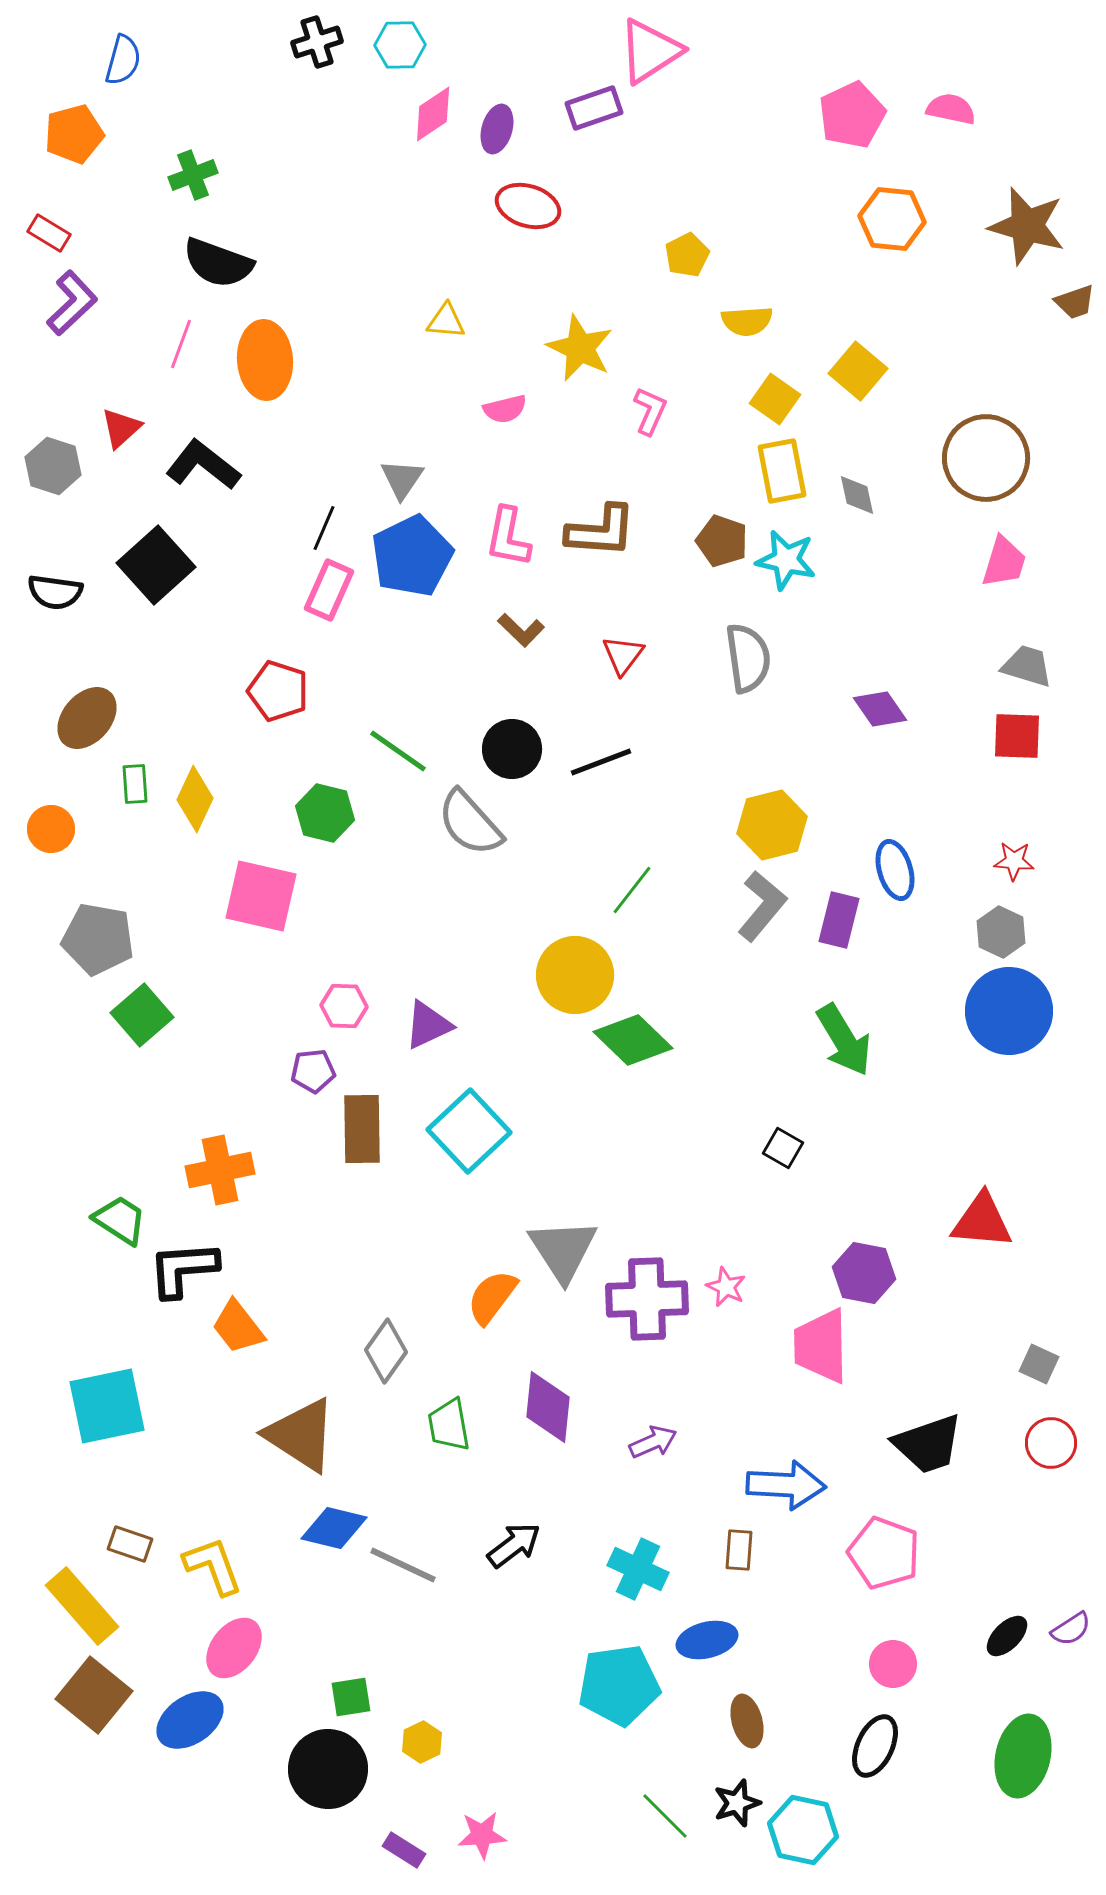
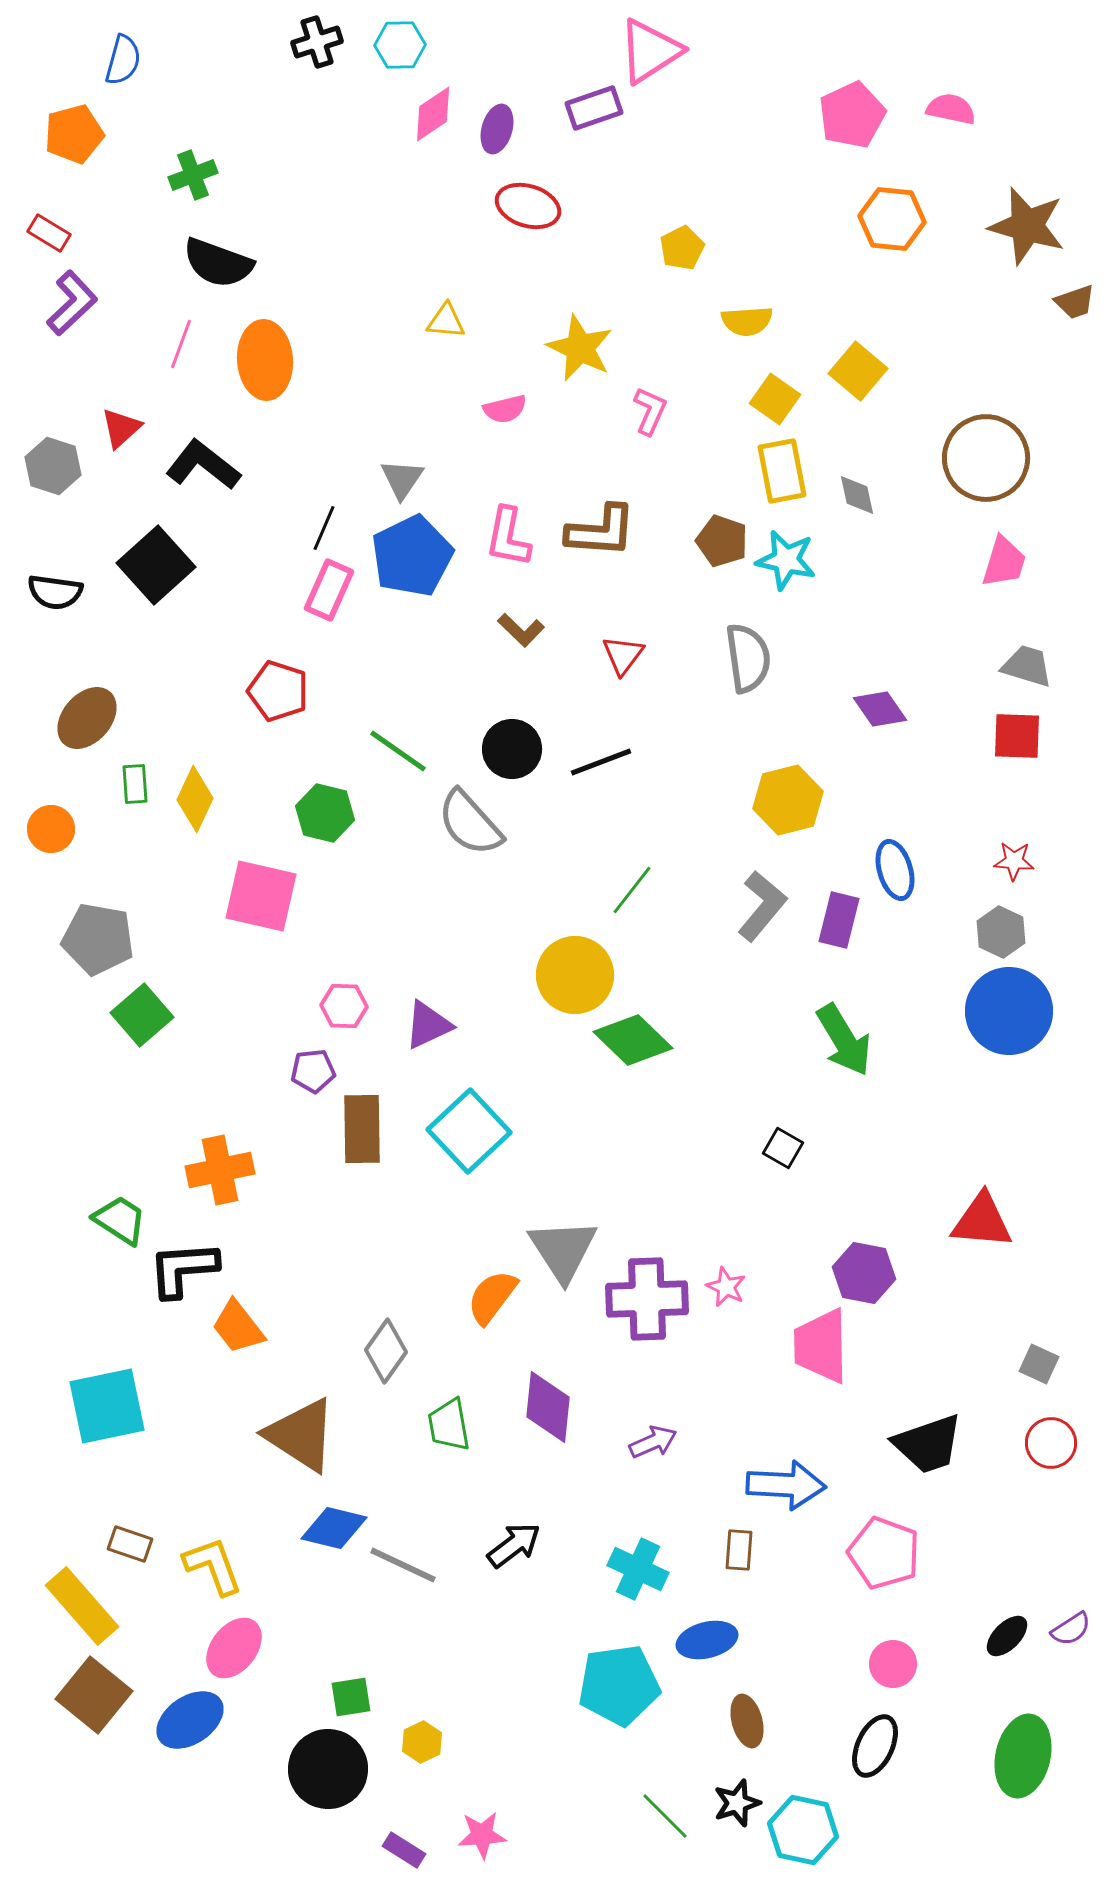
yellow pentagon at (687, 255): moved 5 px left, 7 px up
yellow hexagon at (772, 825): moved 16 px right, 25 px up
